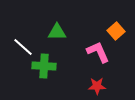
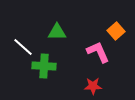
red star: moved 4 px left
